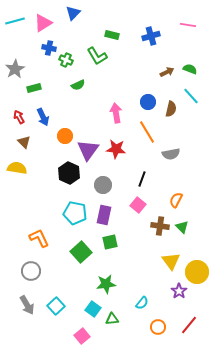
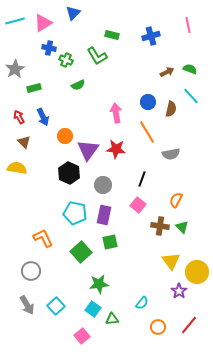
pink line at (188, 25): rotated 70 degrees clockwise
orange L-shape at (39, 238): moved 4 px right
green star at (106, 284): moved 7 px left
